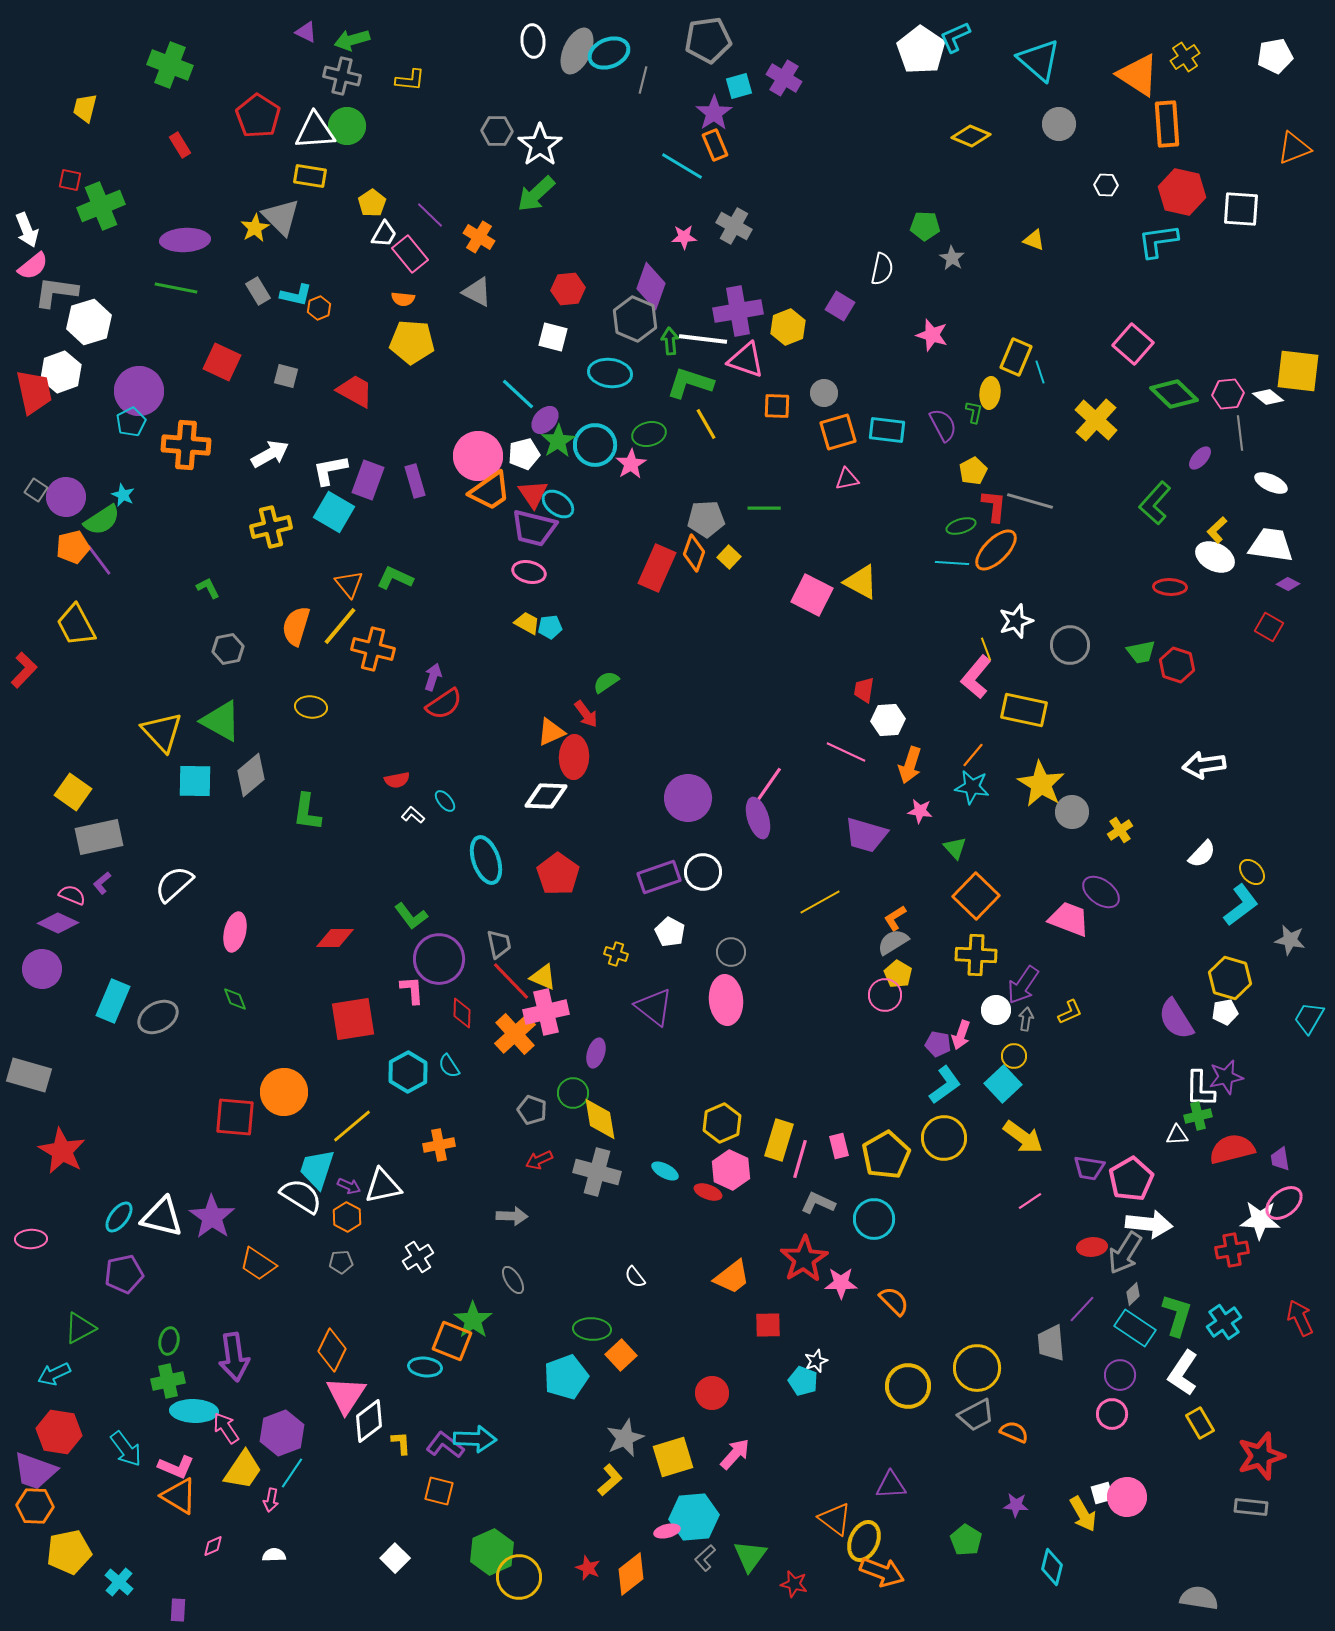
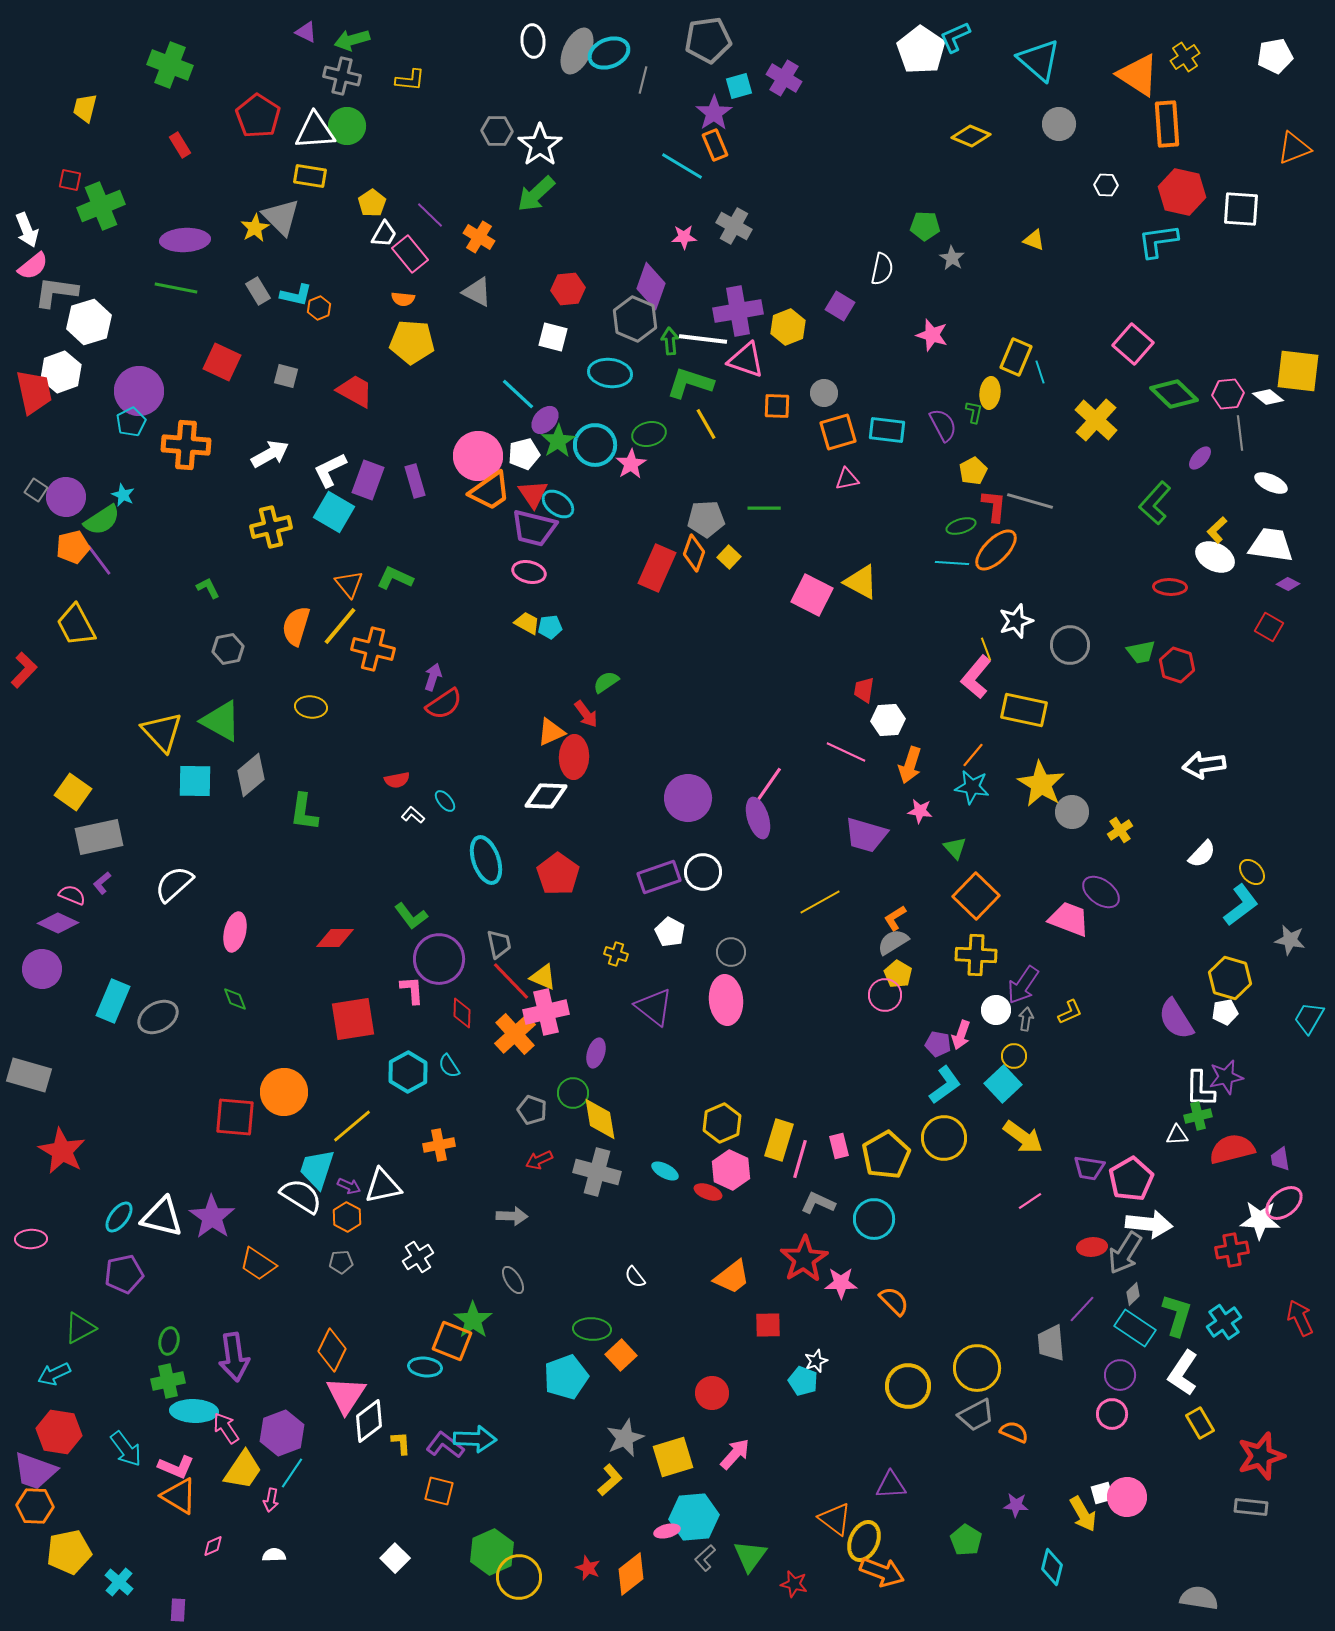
white L-shape at (330, 470): rotated 15 degrees counterclockwise
green L-shape at (307, 812): moved 3 px left
